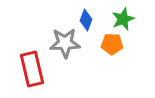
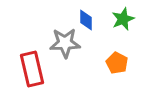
blue diamond: rotated 20 degrees counterclockwise
orange pentagon: moved 5 px right, 19 px down; rotated 25 degrees clockwise
